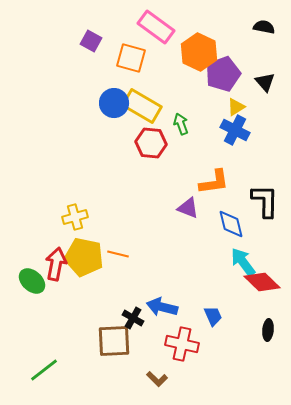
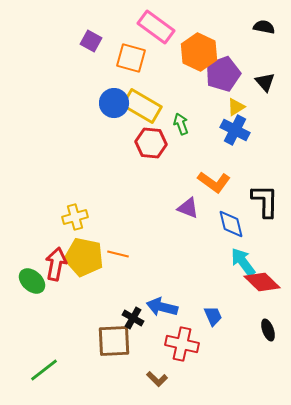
orange L-shape: rotated 44 degrees clockwise
black ellipse: rotated 25 degrees counterclockwise
